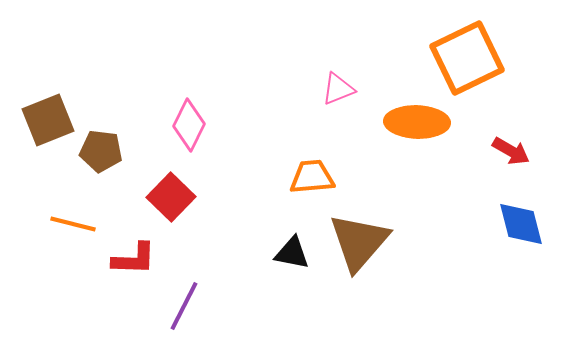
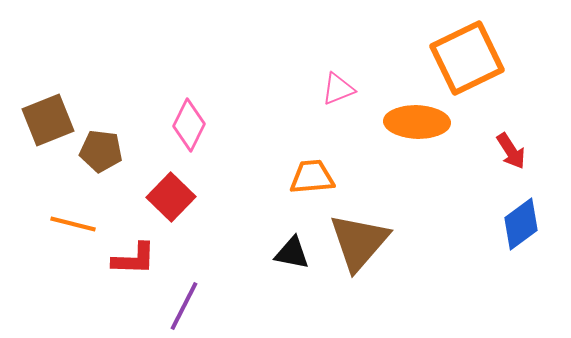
red arrow: rotated 27 degrees clockwise
blue diamond: rotated 68 degrees clockwise
